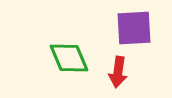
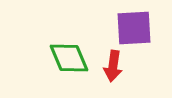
red arrow: moved 5 px left, 6 px up
